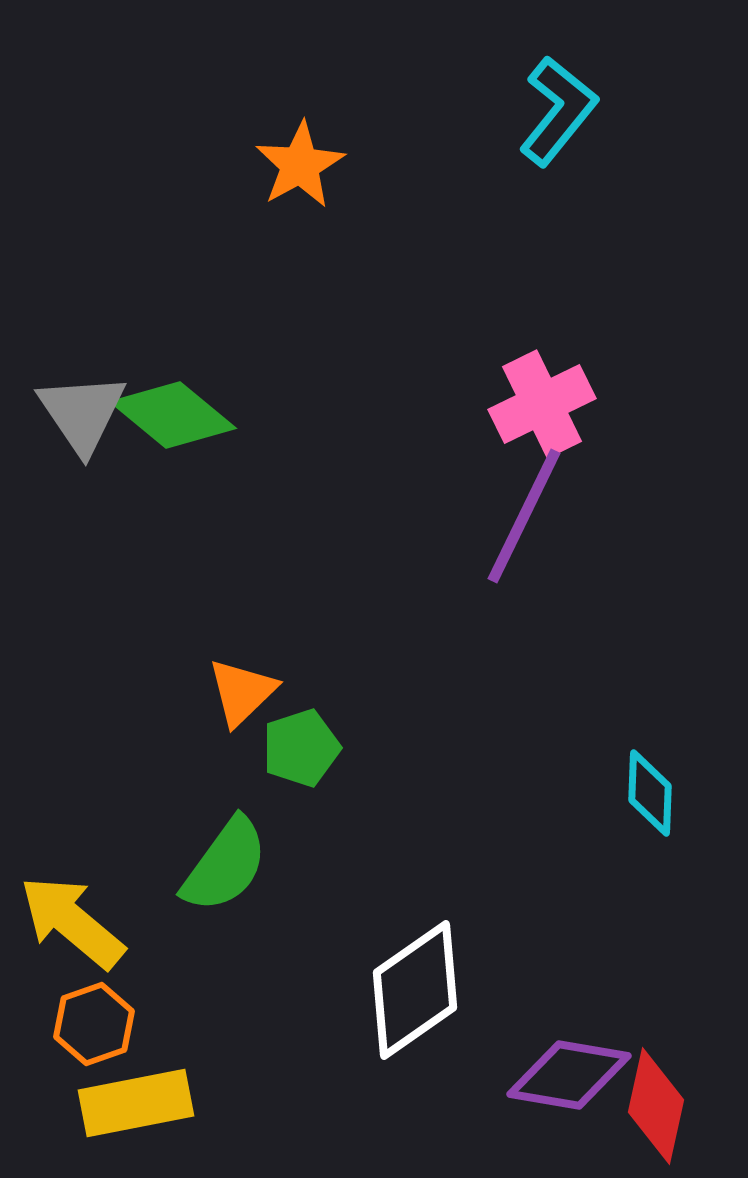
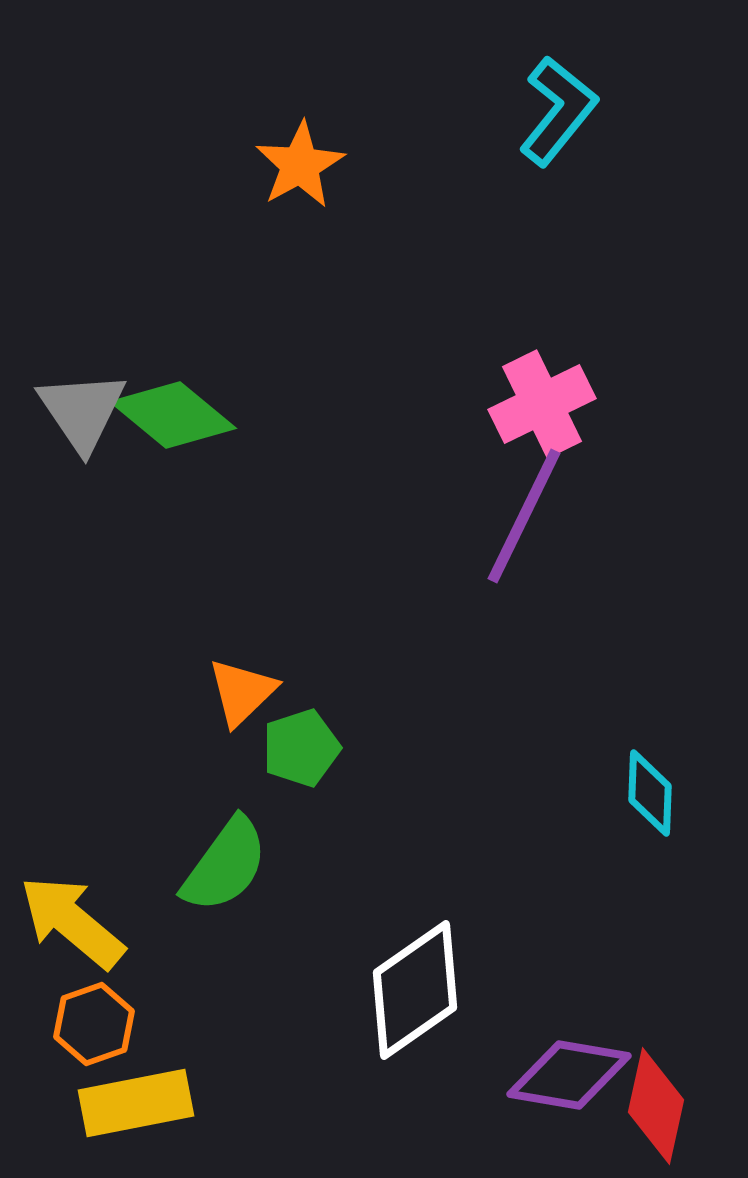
gray triangle: moved 2 px up
